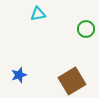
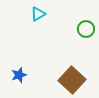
cyan triangle: rotated 21 degrees counterclockwise
brown square: moved 1 px up; rotated 16 degrees counterclockwise
